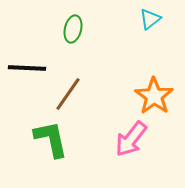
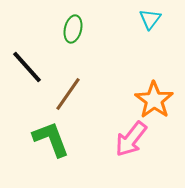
cyan triangle: rotated 15 degrees counterclockwise
black line: moved 1 px up; rotated 45 degrees clockwise
orange star: moved 4 px down
green L-shape: rotated 9 degrees counterclockwise
